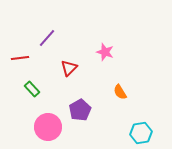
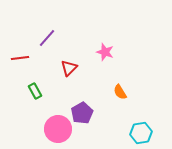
green rectangle: moved 3 px right, 2 px down; rotated 14 degrees clockwise
purple pentagon: moved 2 px right, 3 px down
pink circle: moved 10 px right, 2 px down
